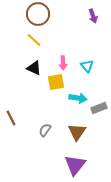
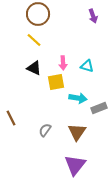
cyan triangle: rotated 32 degrees counterclockwise
